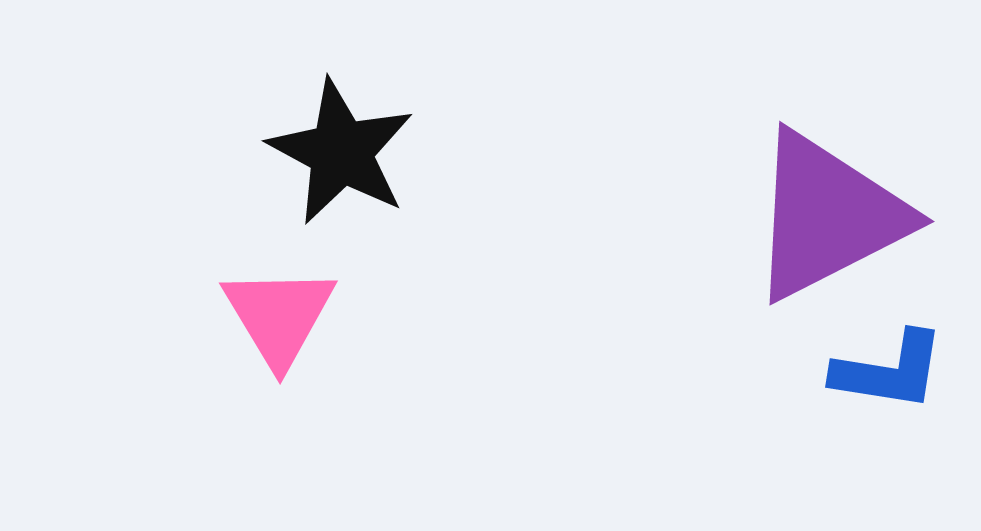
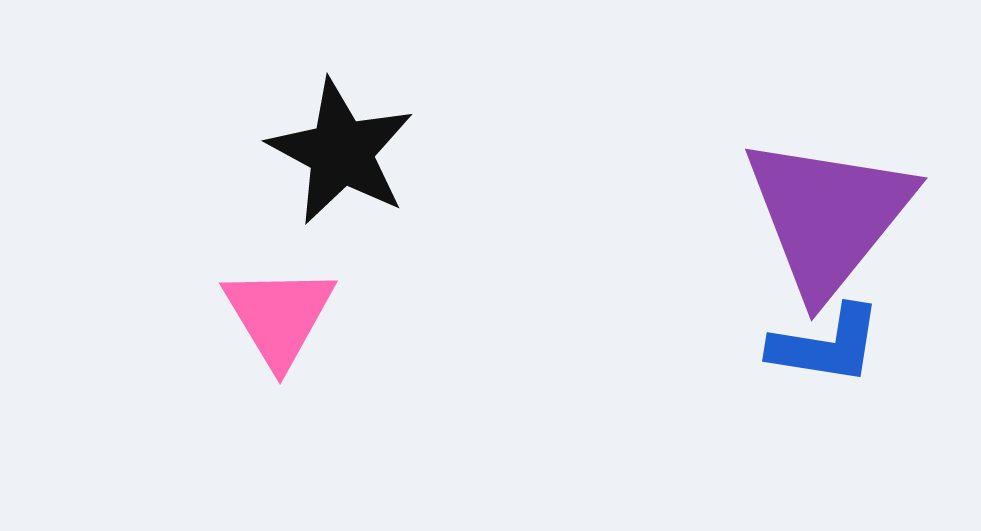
purple triangle: rotated 24 degrees counterclockwise
blue L-shape: moved 63 px left, 26 px up
